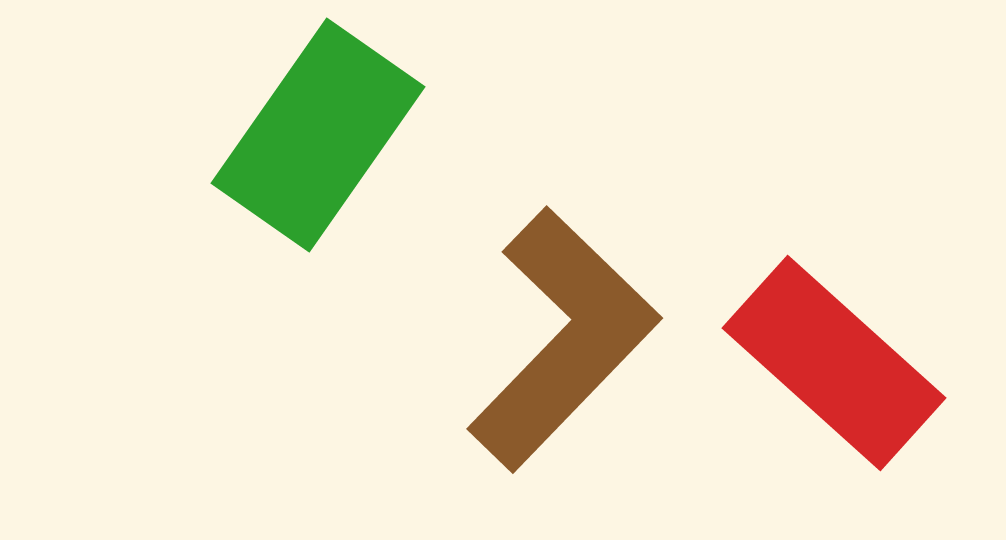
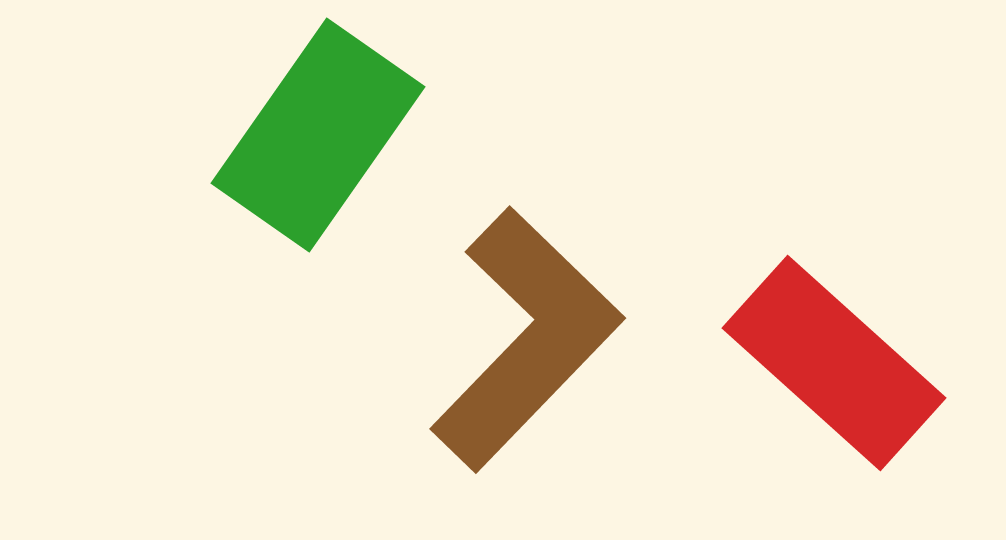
brown L-shape: moved 37 px left
